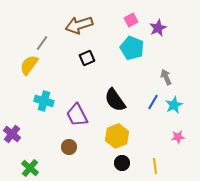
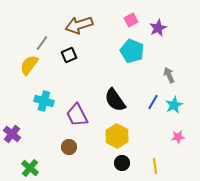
cyan pentagon: moved 3 px down
black square: moved 18 px left, 3 px up
gray arrow: moved 3 px right, 2 px up
yellow hexagon: rotated 10 degrees counterclockwise
